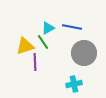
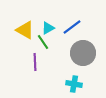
blue line: rotated 48 degrees counterclockwise
yellow triangle: moved 16 px up; rotated 48 degrees clockwise
gray circle: moved 1 px left
cyan cross: rotated 21 degrees clockwise
